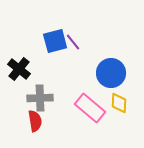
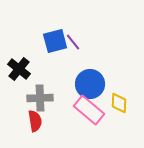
blue circle: moved 21 px left, 11 px down
pink rectangle: moved 1 px left, 2 px down
